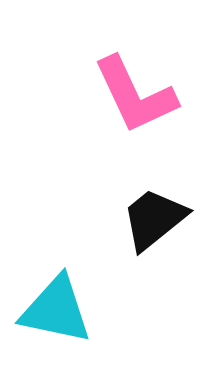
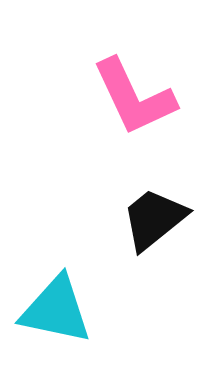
pink L-shape: moved 1 px left, 2 px down
